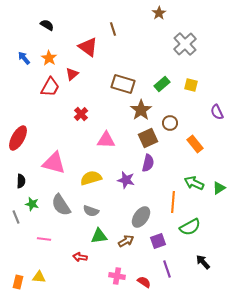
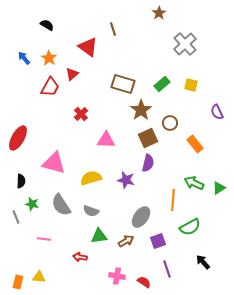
orange line at (173, 202): moved 2 px up
